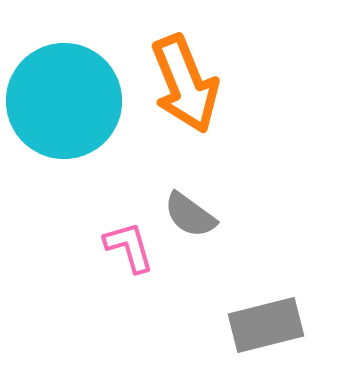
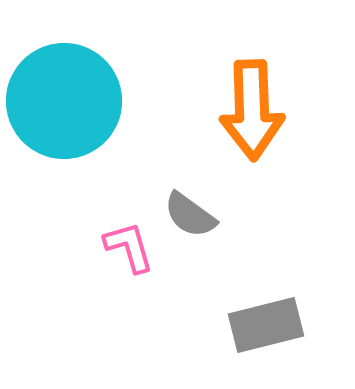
orange arrow: moved 67 px right, 26 px down; rotated 20 degrees clockwise
